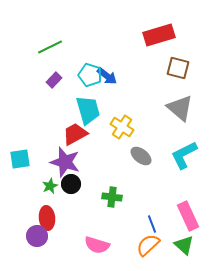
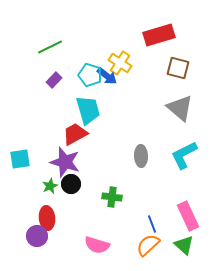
yellow cross: moved 2 px left, 64 px up
gray ellipse: rotated 50 degrees clockwise
